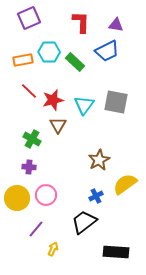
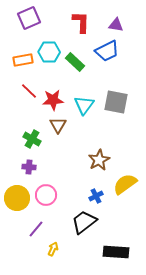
red star: rotated 10 degrees clockwise
